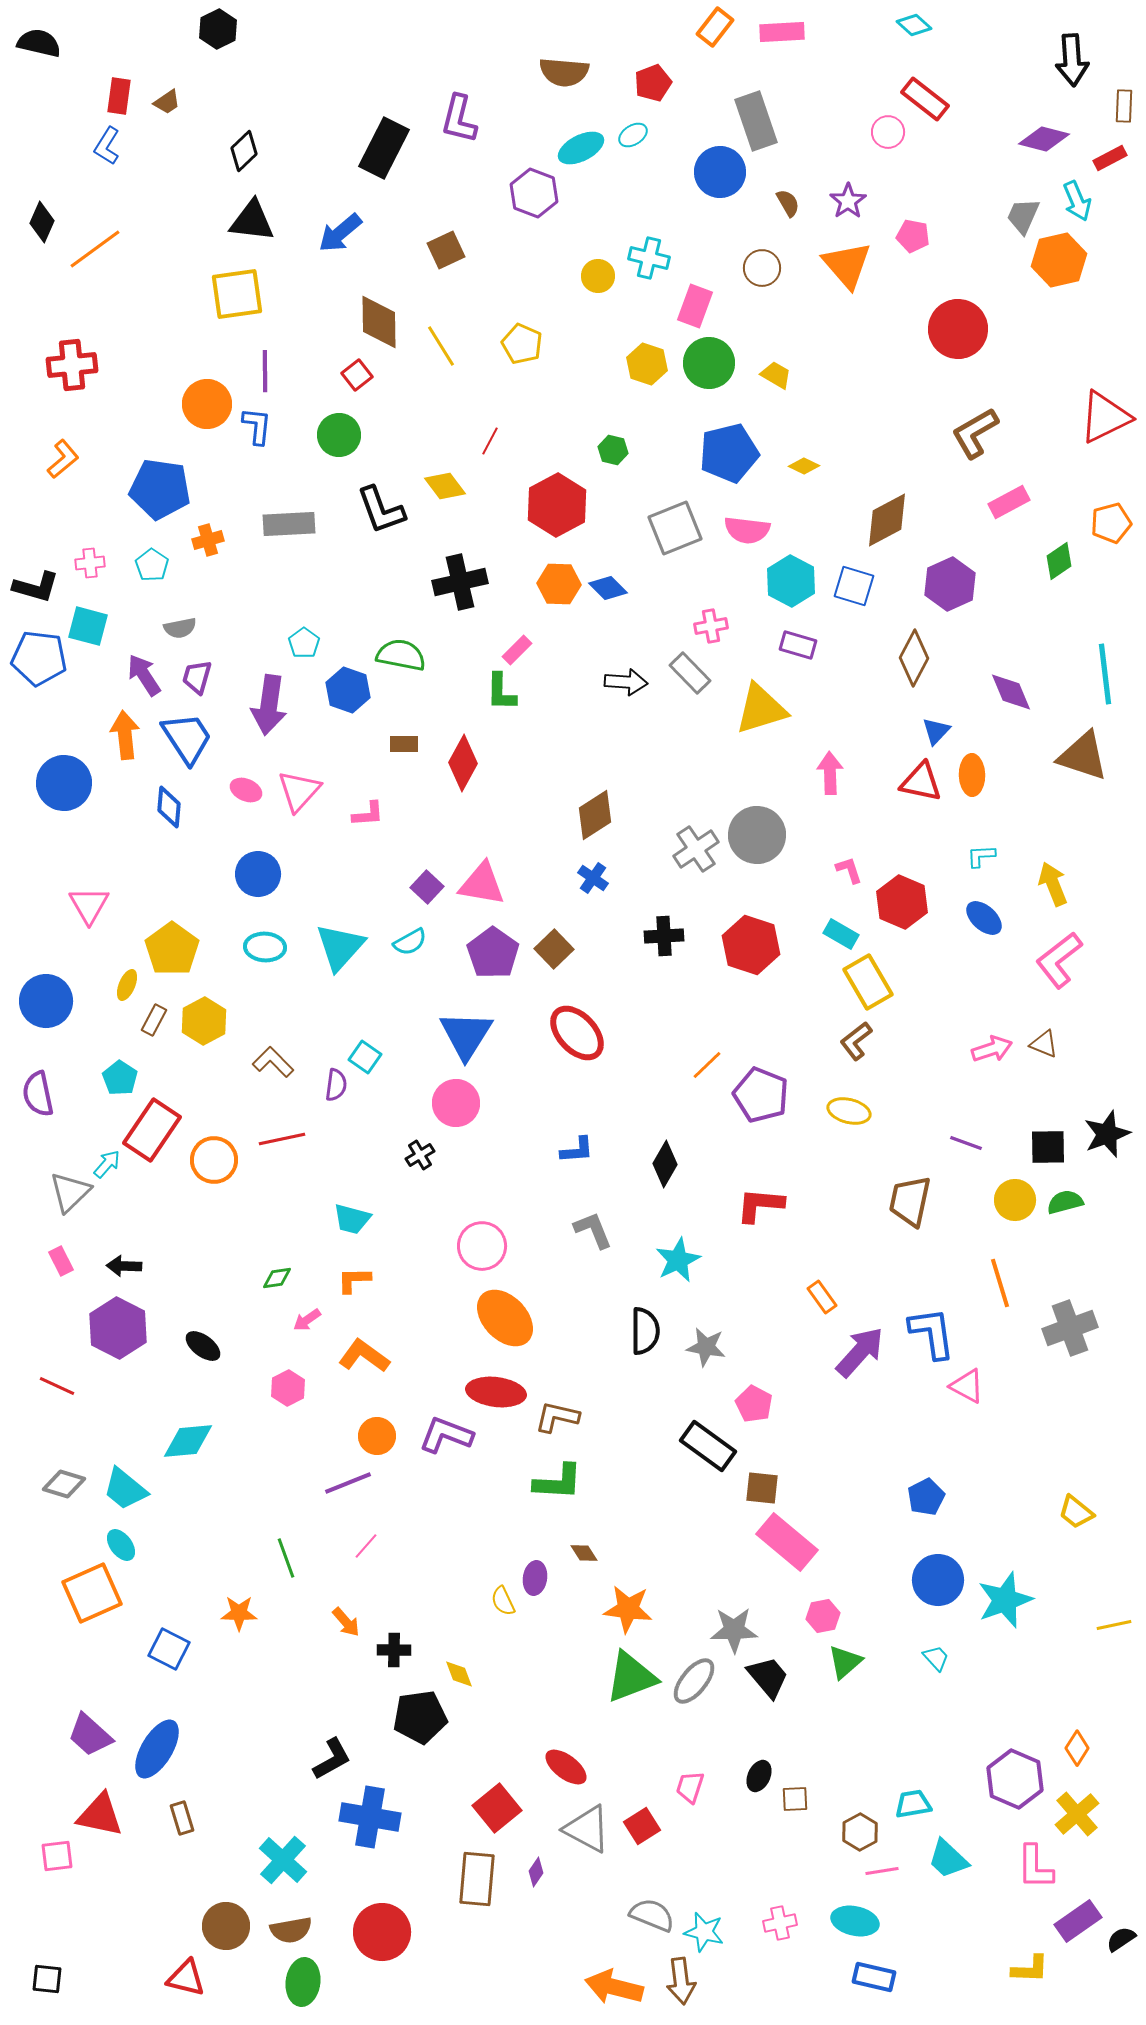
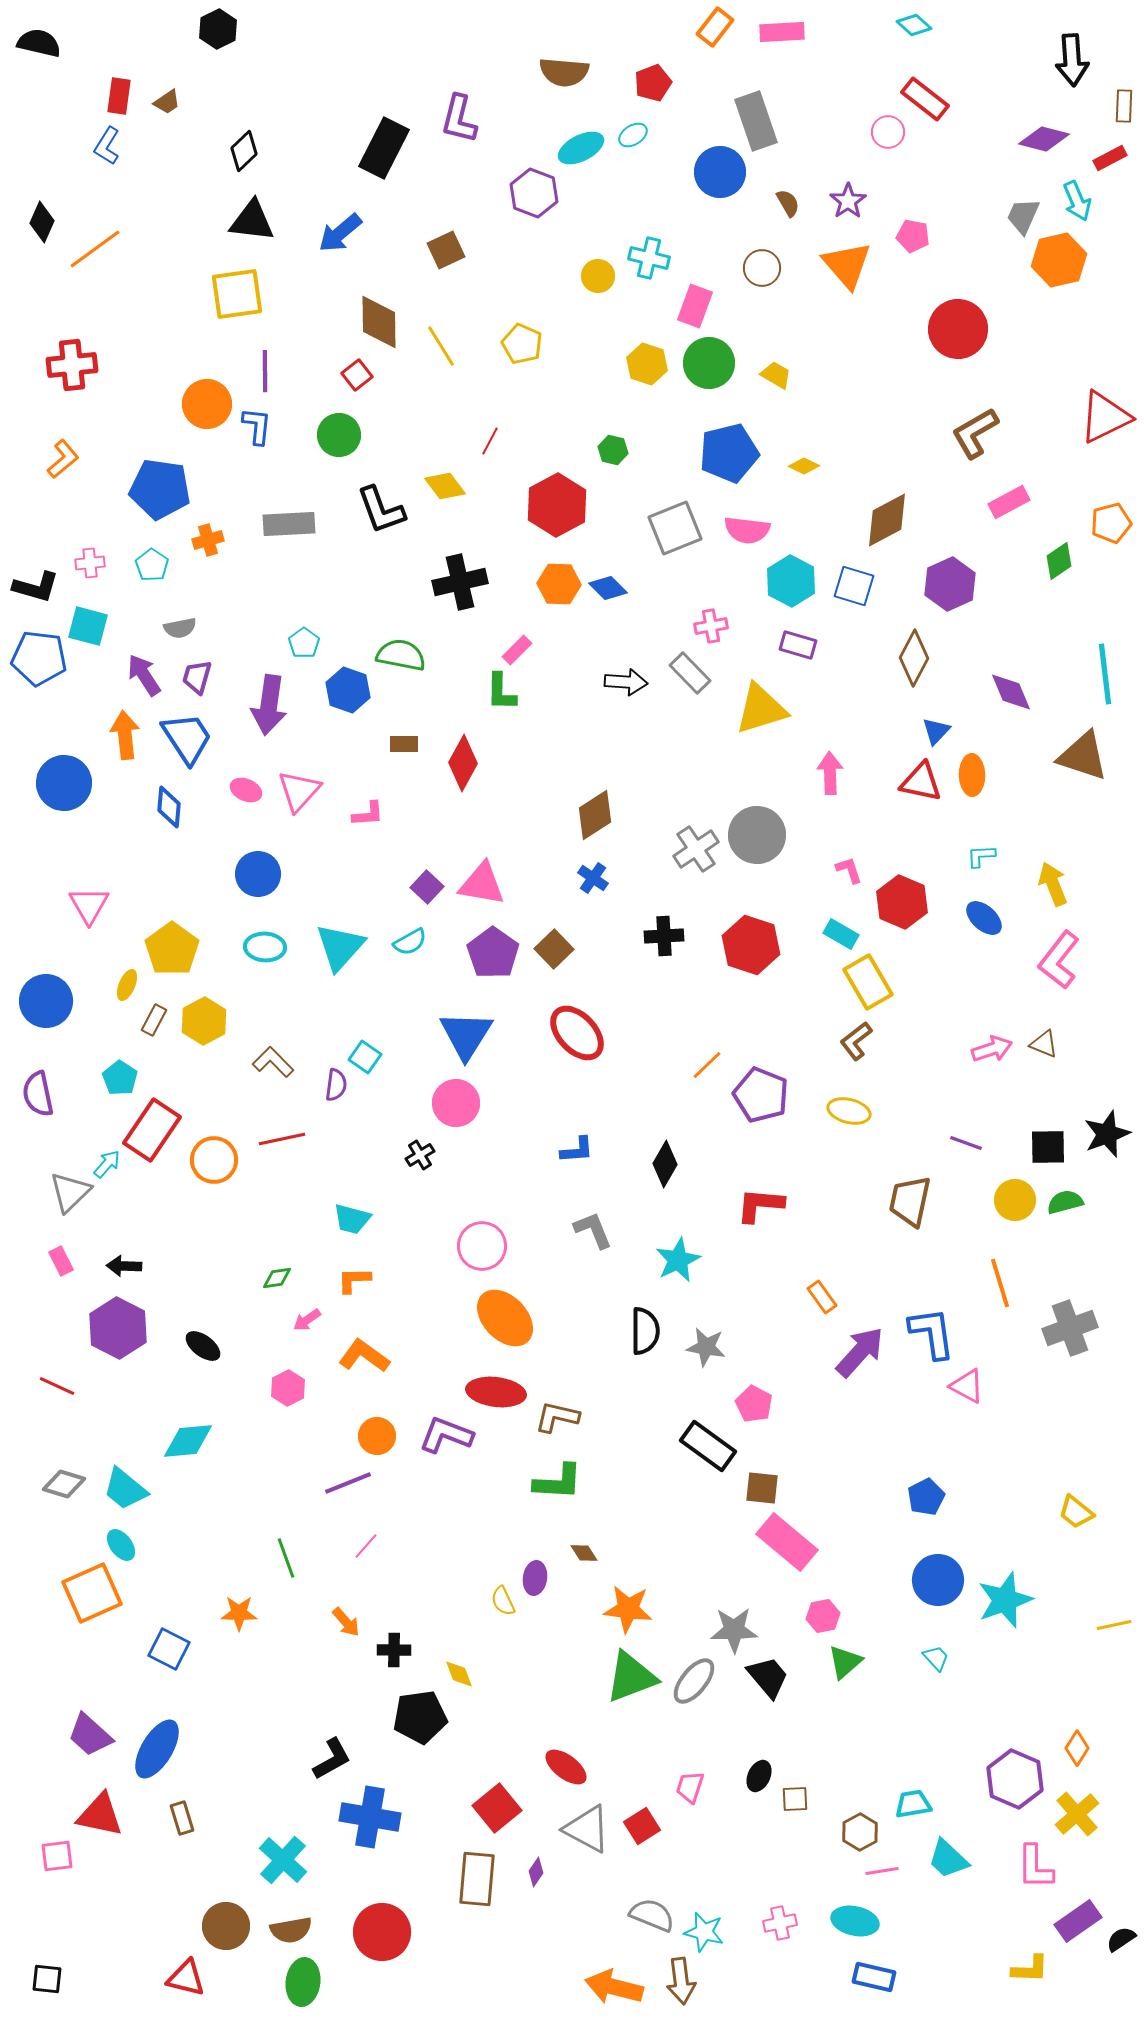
pink L-shape at (1059, 960): rotated 14 degrees counterclockwise
